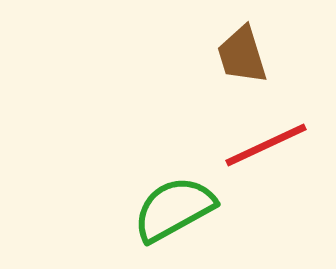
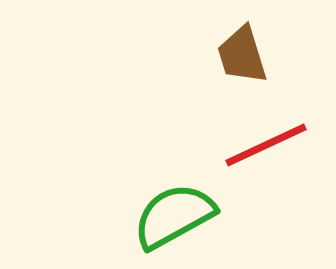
green semicircle: moved 7 px down
